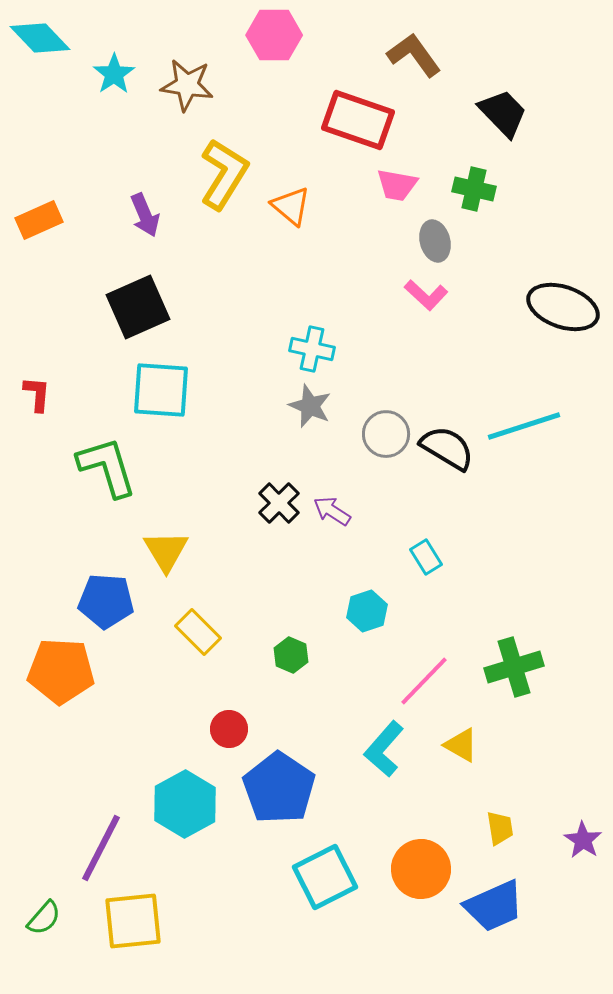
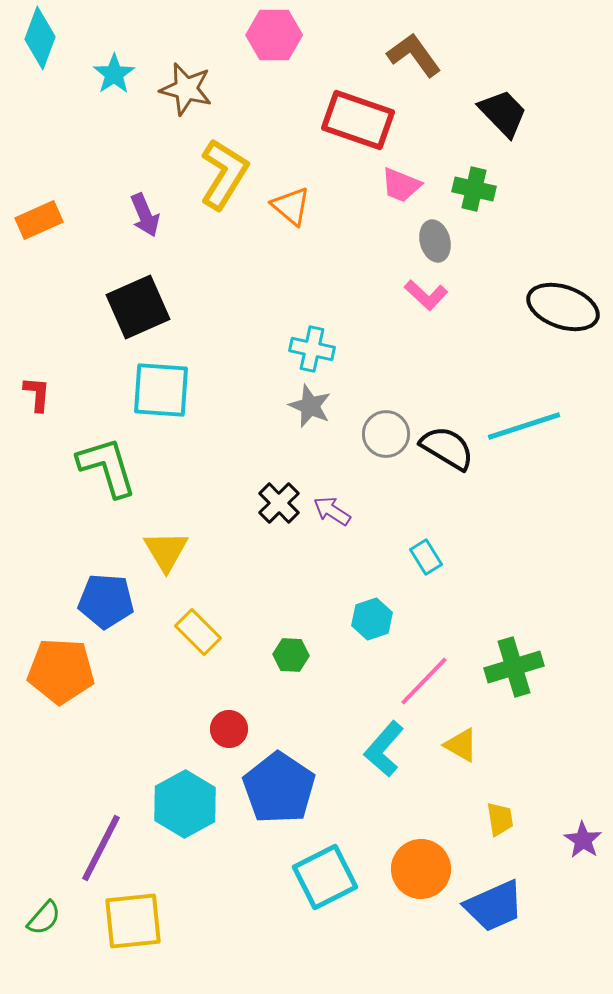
cyan diamond at (40, 38): rotated 64 degrees clockwise
brown star at (187, 85): moved 1 px left, 4 px down; rotated 6 degrees clockwise
pink trapezoid at (397, 185): moved 4 px right; rotated 12 degrees clockwise
cyan hexagon at (367, 611): moved 5 px right, 8 px down
green hexagon at (291, 655): rotated 20 degrees counterclockwise
yellow trapezoid at (500, 828): moved 9 px up
